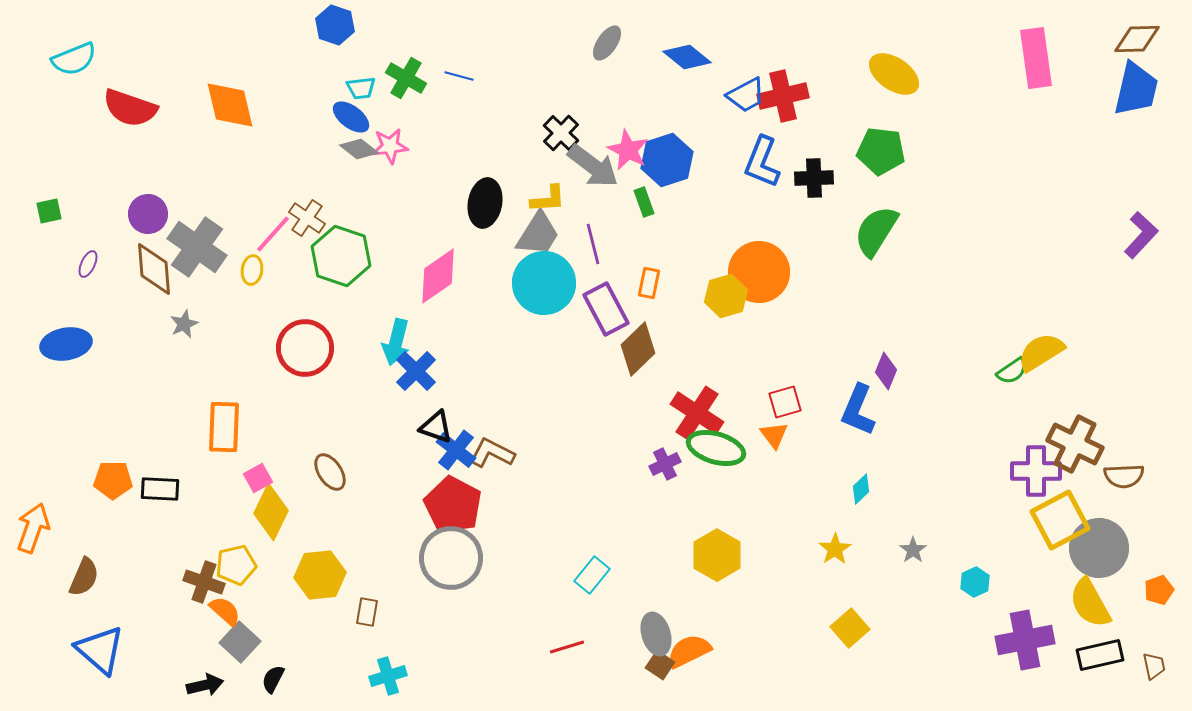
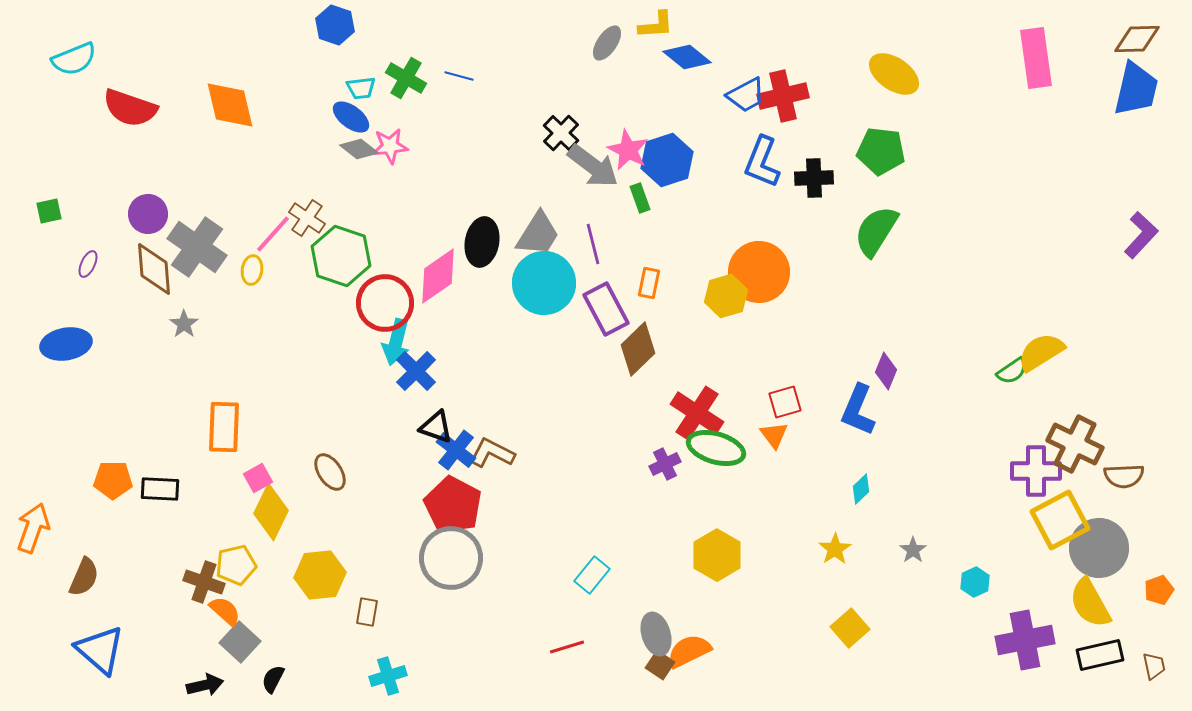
yellow L-shape at (548, 199): moved 108 px right, 174 px up
green rectangle at (644, 202): moved 4 px left, 4 px up
black ellipse at (485, 203): moved 3 px left, 39 px down
gray star at (184, 324): rotated 12 degrees counterclockwise
red circle at (305, 348): moved 80 px right, 45 px up
